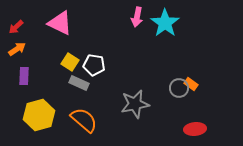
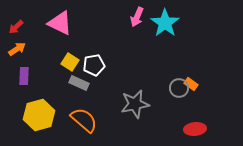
pink arrow: rotated 12 degrees clockwise
white pentagon: rotated 20 degrees counterclockwise
